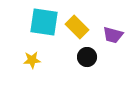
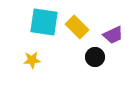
purple trapezoid: rotated 40 degrees counterclockwise
black circle: moved 8 px right
